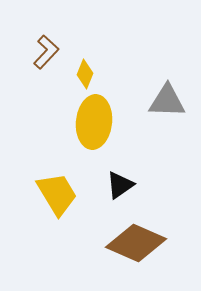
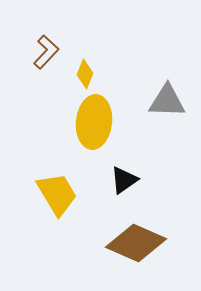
black triangle: moved 4 px right, 5 px up
